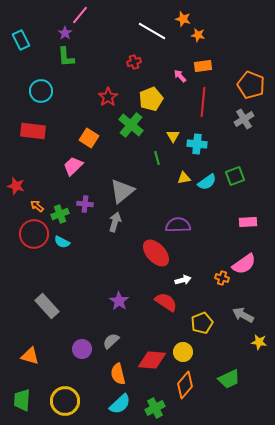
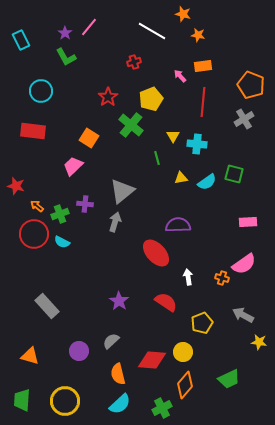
pink line at (80, 15): moved 9 px right, 12 px down
orange star at (183, 19): moved 5 px up
green L-shape at (66, 57): rotated 25 degrees counterclockwise
green square at (235, 176): moved 1 px left, 2 px up; rotated 36 degrees clockwise
yellow triangle at (184, 178): moved 3 px left
white arrow at (183, 280): moved 5 px right, 3 px up; rotated 84 degrees counterclockwise
purple circle at (82, 349): moved 3 px left, 2 px down
green cross at (155, 408): moved 7 px right
